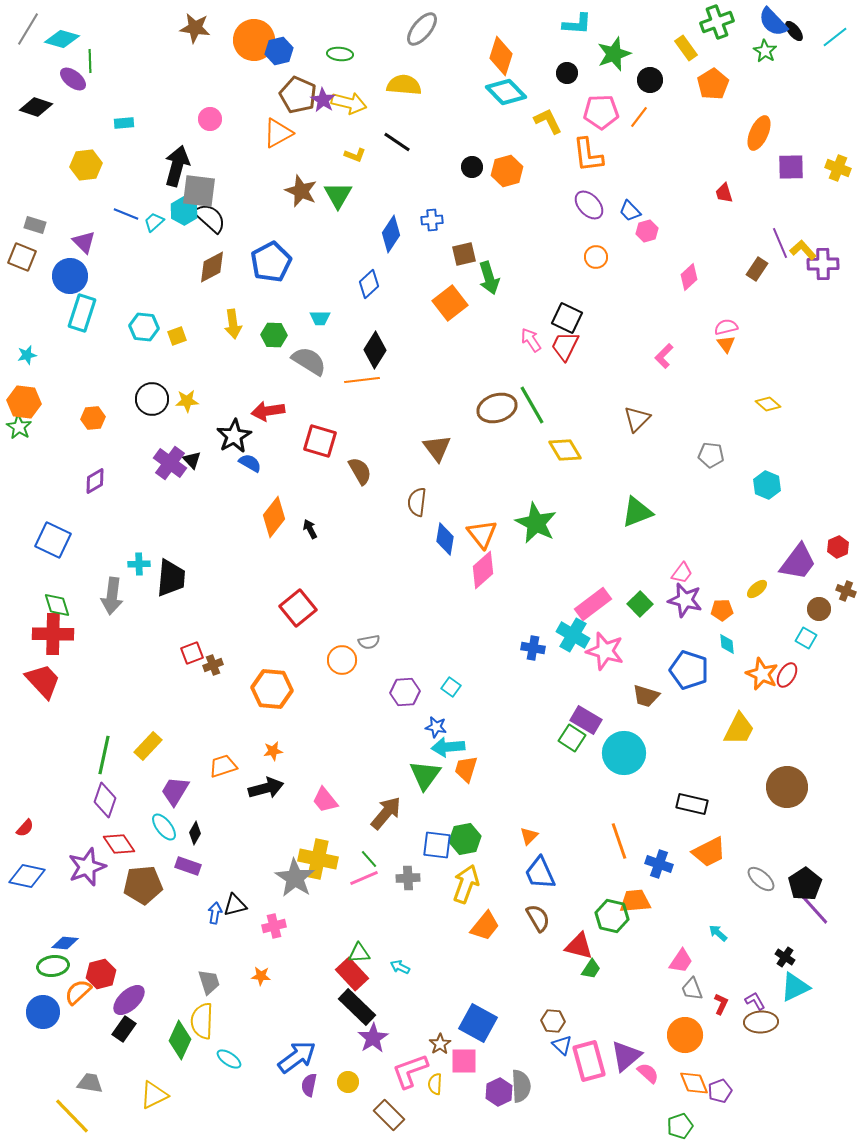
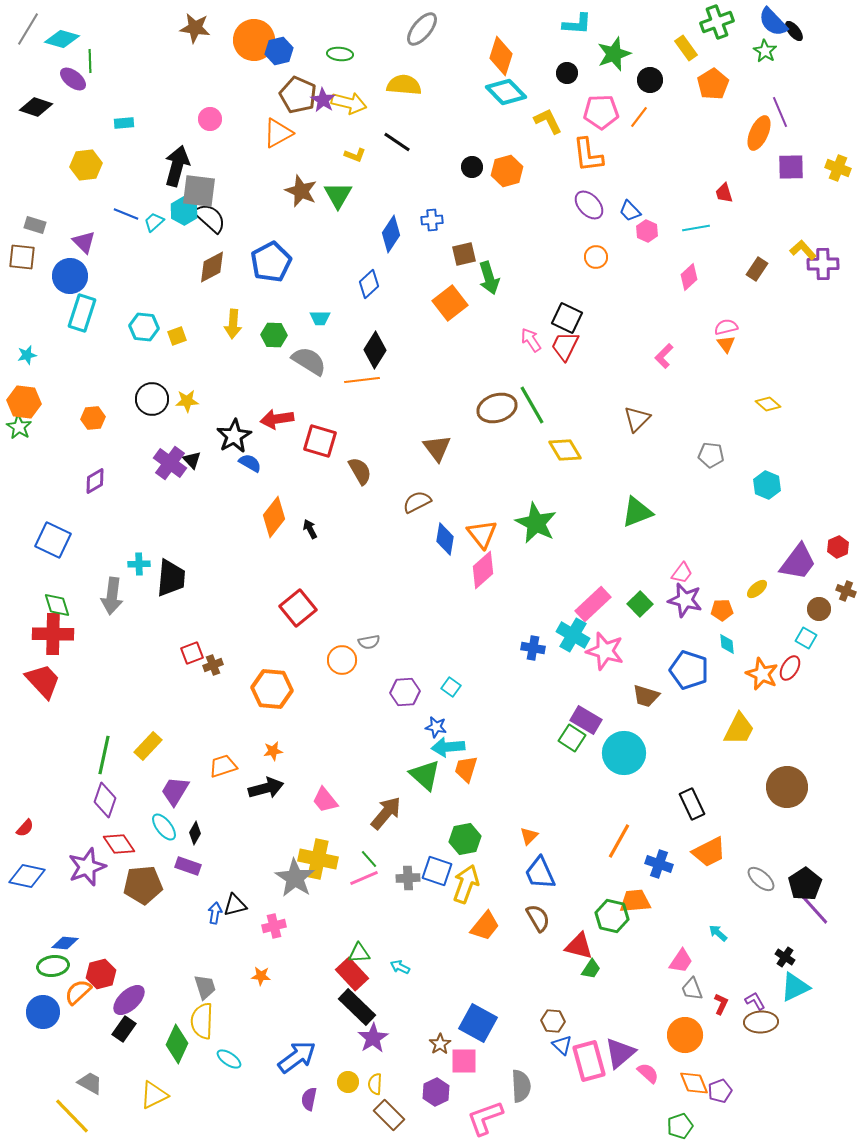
cyan line at (835, 37): moved 139 px left, 191 px down; rotated 28 degrees clockwise
pink hexagon at (647, 231): rotated 20 degrees counterclockwise
purple line at (780, 243): moved 131 px up
brown square at (22, 257): rotated 16 degrees counterclockwise
yellow arrow at (233, 324): rotated 12 degrees clockwise
red arrow at (268, 411): moved 9 px right, 8 px down
brown semicircle at (417, 502): rotated 56 degrees clockwise
pink rectangle at (593, 604): rotated 6 degrees counterclockwise
red ellipse at (787, 675): moved 3 px right, 7 px up
green triangle at (425, 775): rotated 24 degrees counterclockwise
black rectangle at (692, 804): rotated 52 degrees clockwise
orange line at (619, 841): rotated 48 degrees clockwise
blue square at (437, 845): moved 26 px down; rotated 12 degrees clockwise
gray trapezoid at (209, 982): moved 4 px left, 5 px down
green diamond at (180, 1040): moved 3 px left, 4 px down
purple triangle at (626, 1056): moved 6 px left, 3 px up
pink L-shape at (410, 1071): moved 75 px right, 47 px down
gray trapezoid at (90, 1083): rotated 20 degrees clockwise
yellow semicircle at (435, 1084): moved 60 px left
purple semicircle at (309, 1085): moved 14 px down
purple hexagon at (499, 1092): moved 63 px left
